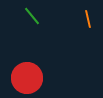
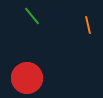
orange line: moved 6 px down
